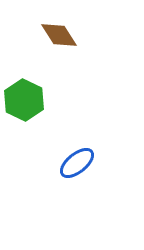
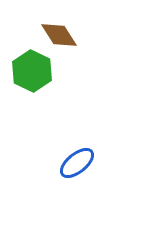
green hexagon: moved 8 px right, 29 px up
